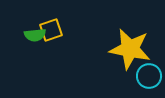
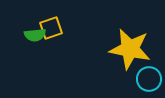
yellow square: moved 2 px up
cyan circle: moved 3 px down
